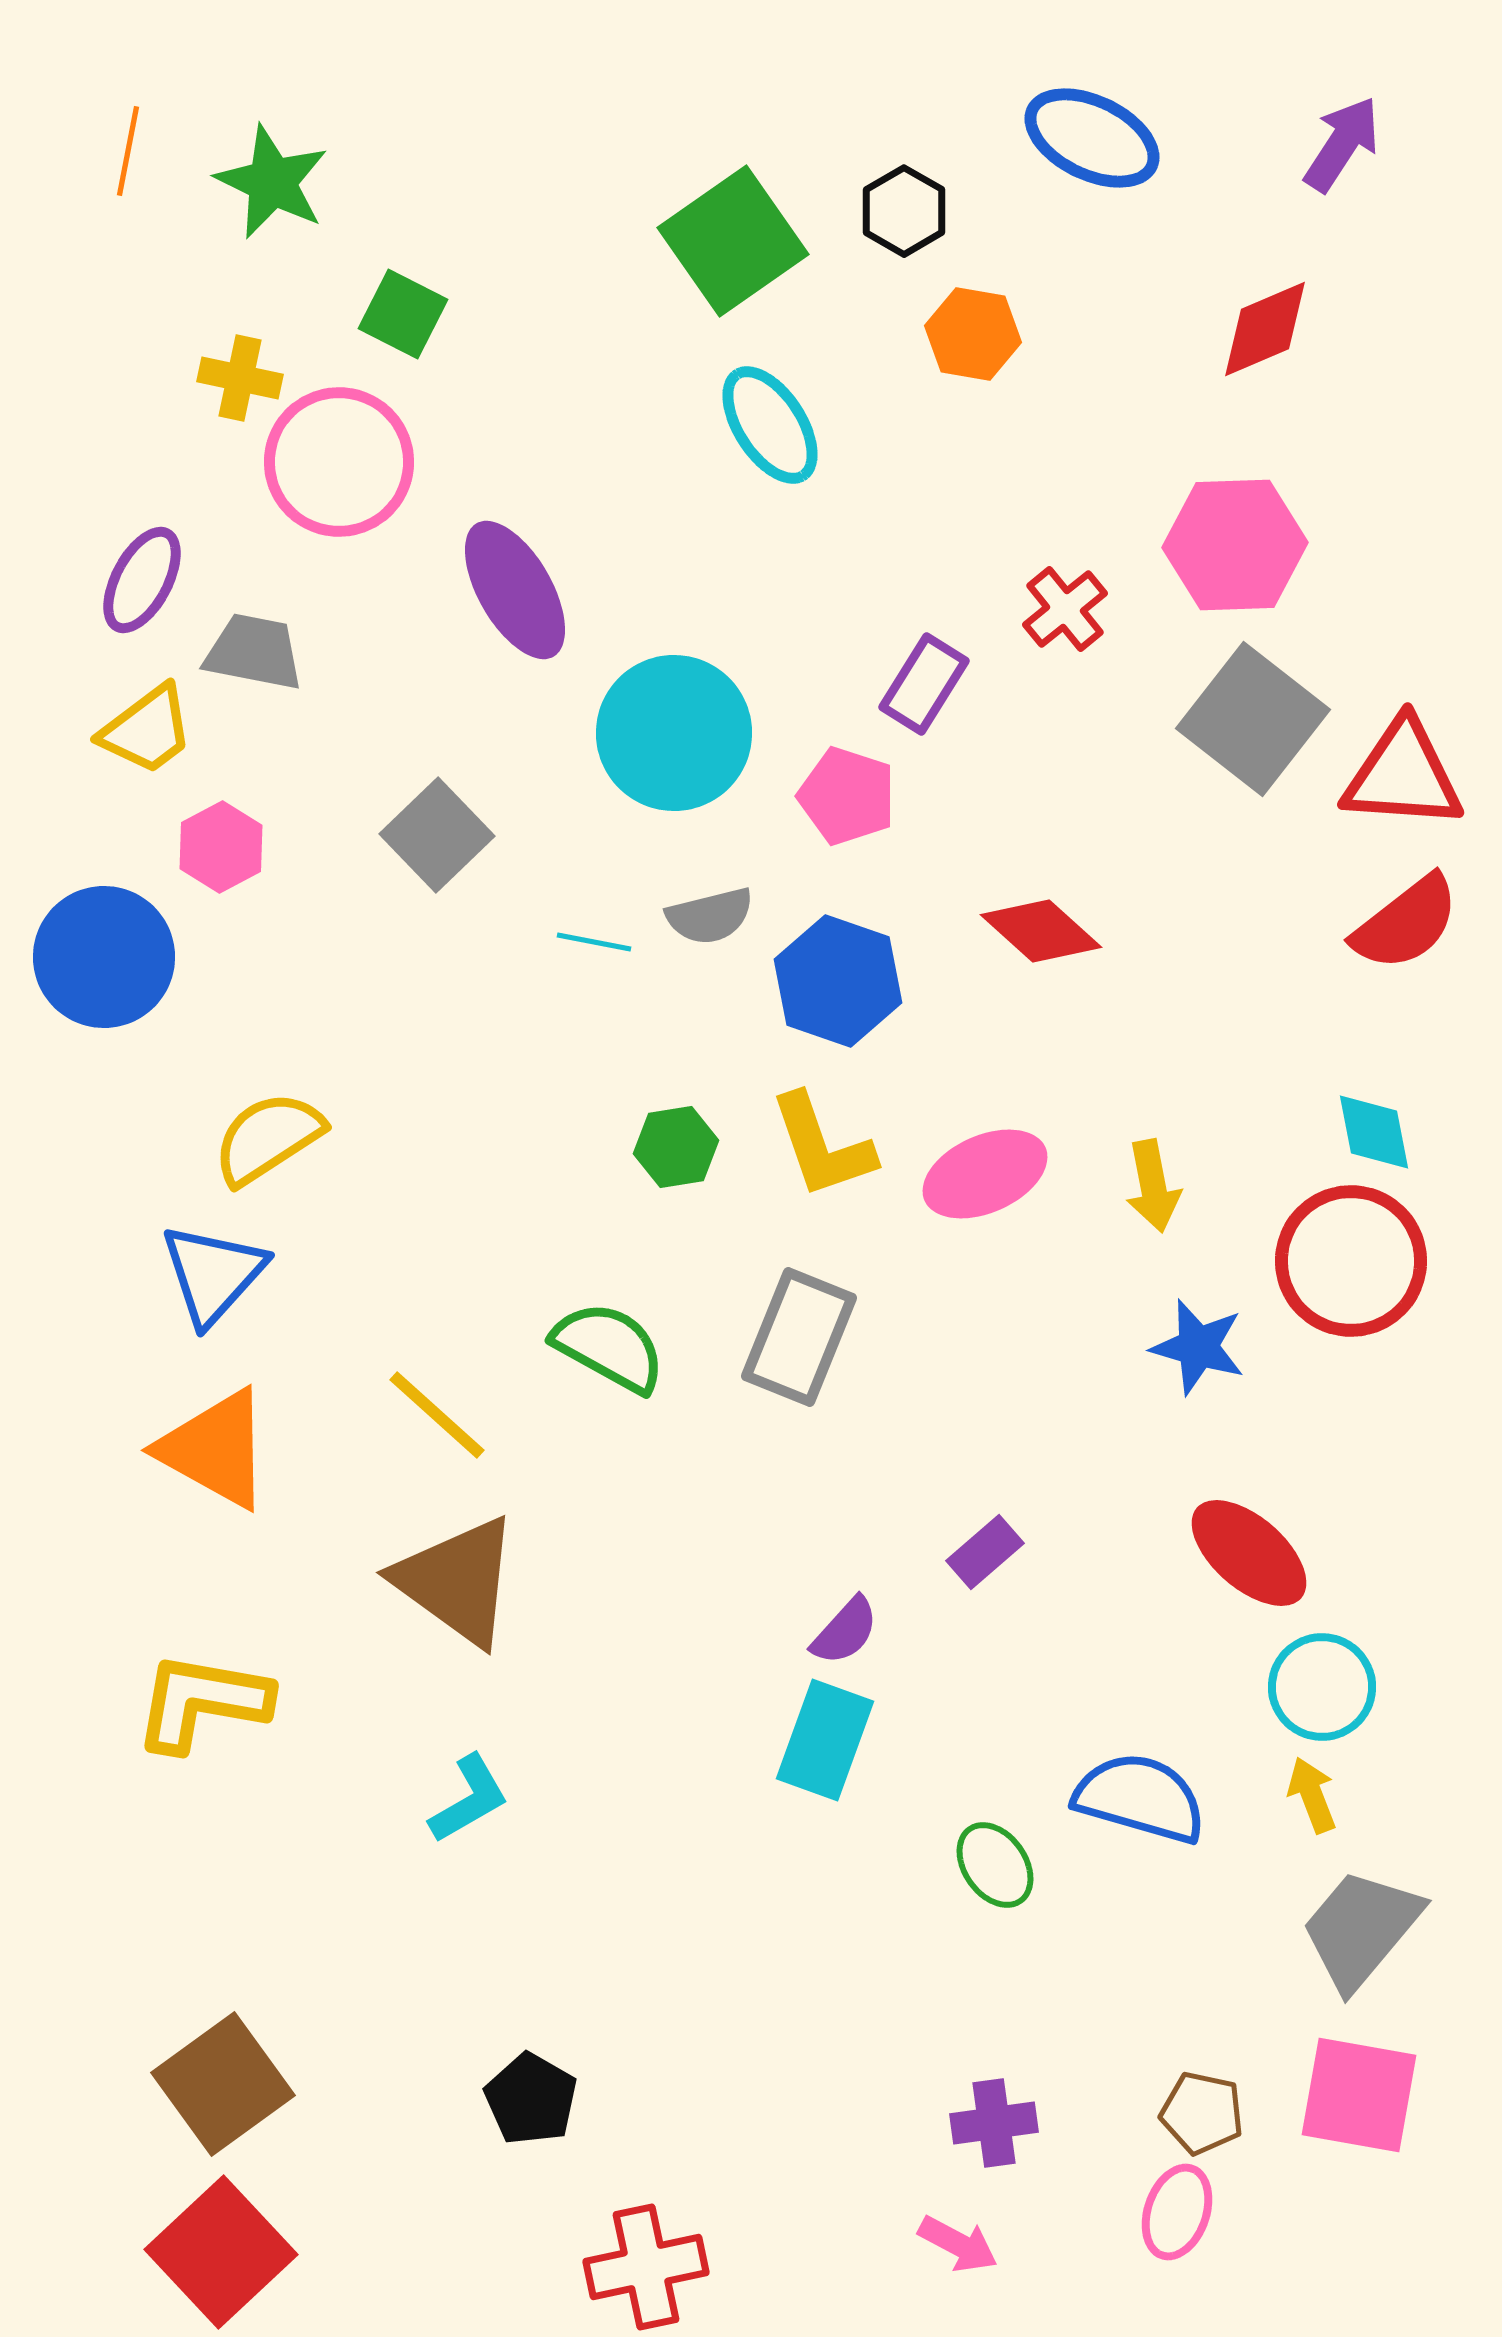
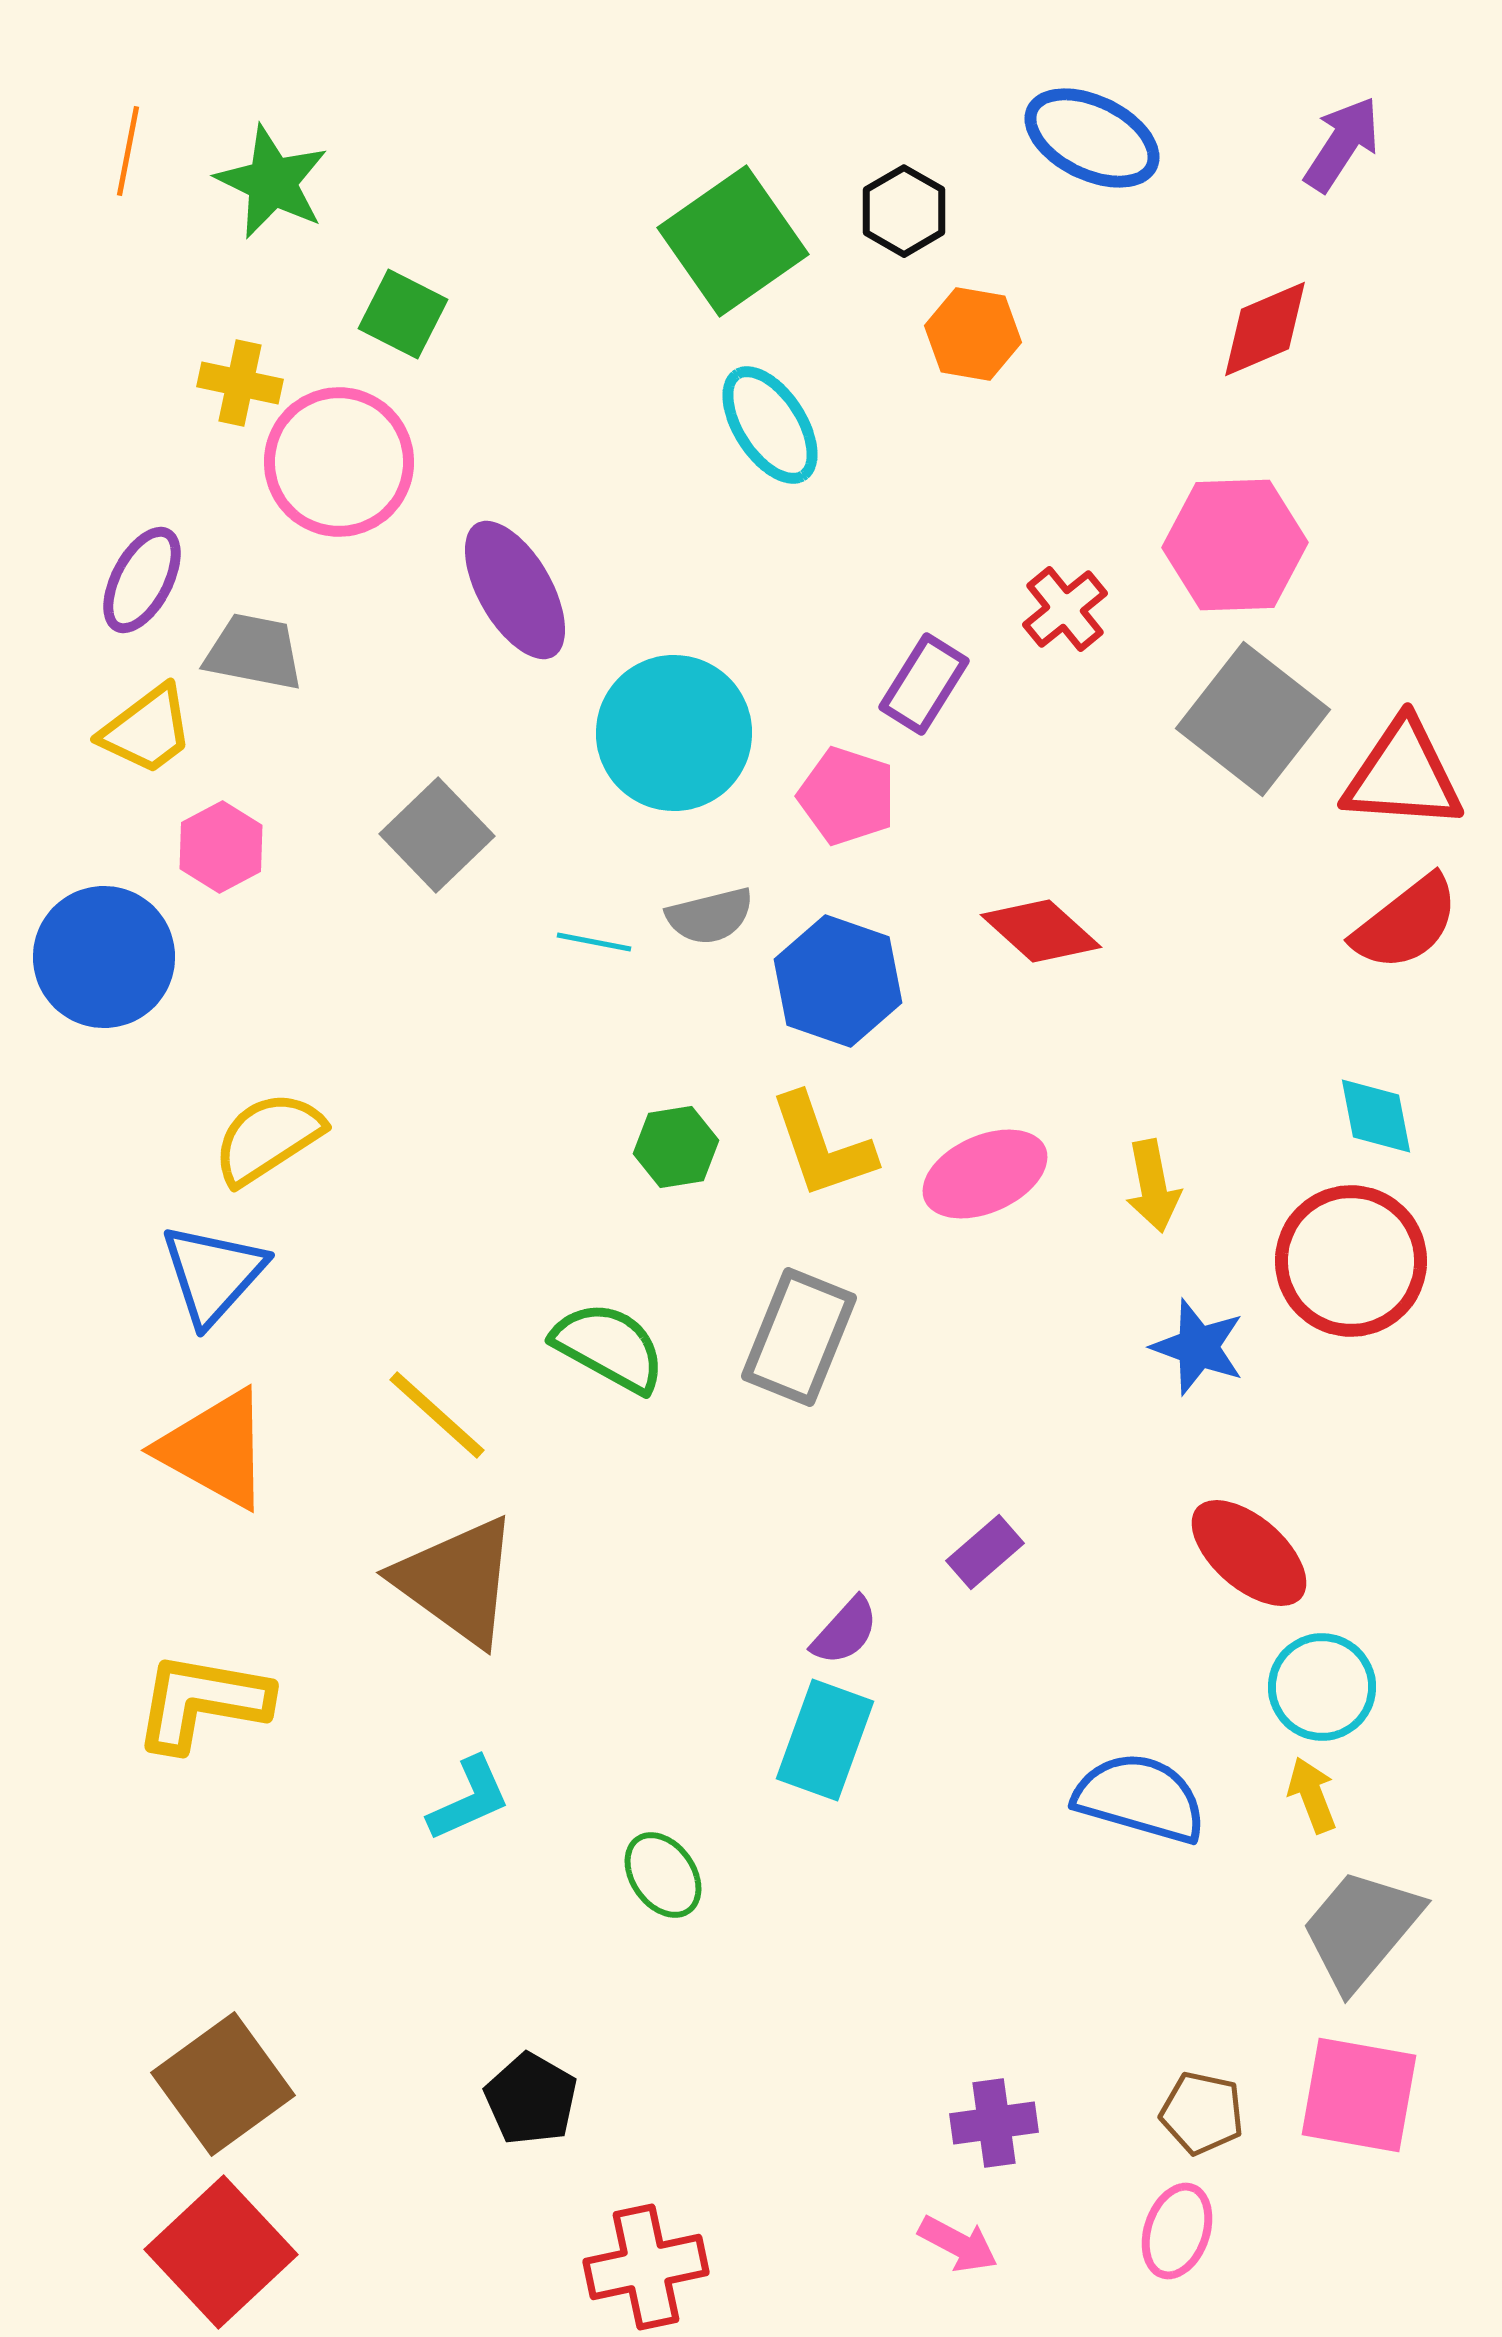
yellow cross at (240, 378): moved 5 px down
cyan diamond at (1374, 1132): moved 2 px right, 16 px up
blue star at (1198, 1347): rotated 4 degrees clockwise
cyan L-shape at (469, 1799): rotated 6 degrees clockwise
green ellipse at (995, 1865): moved 332 px left, 10 px down
pink ellipse at (1177, 2212): moved 19 px down
